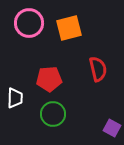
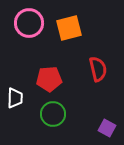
purple square: moved 5 px left
